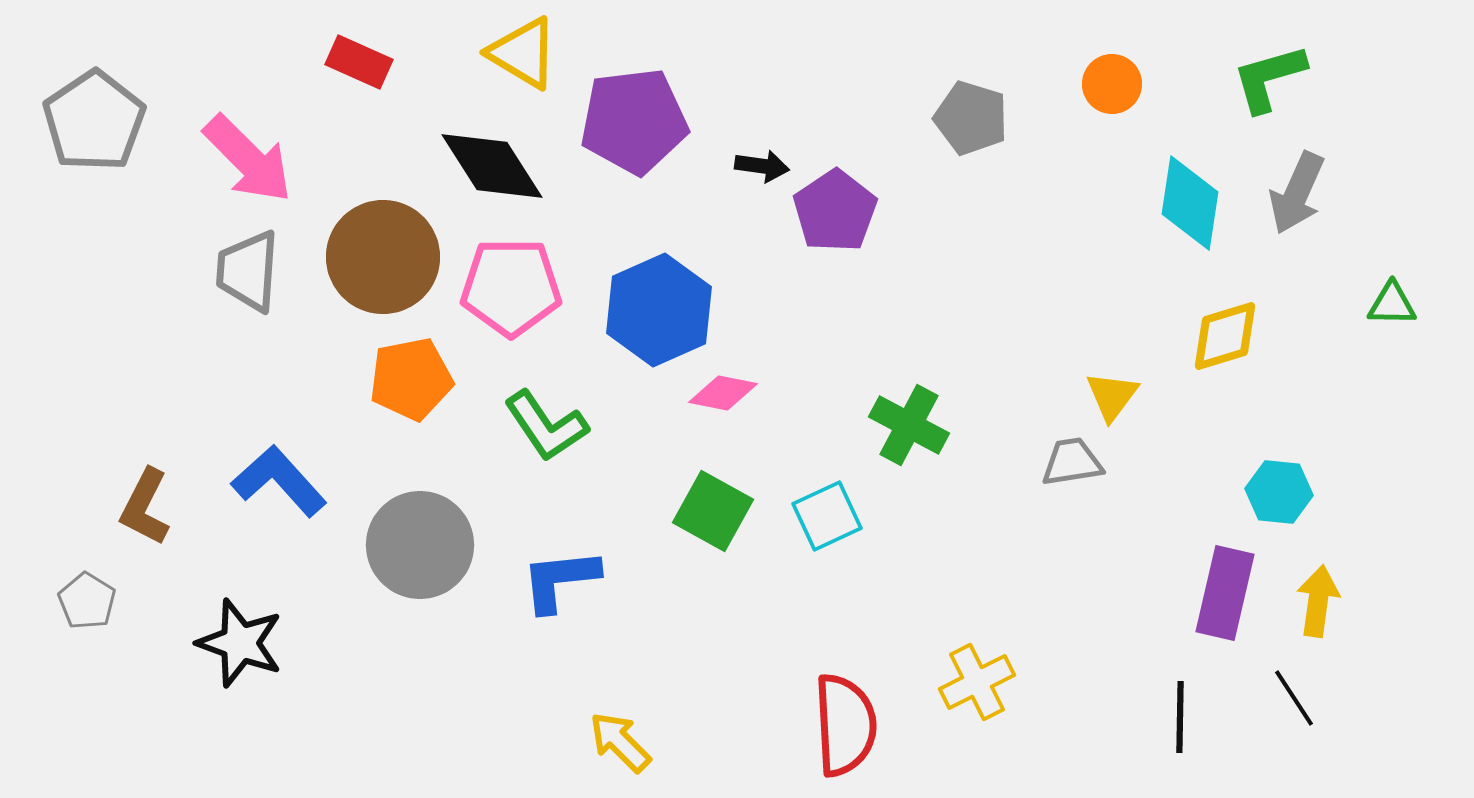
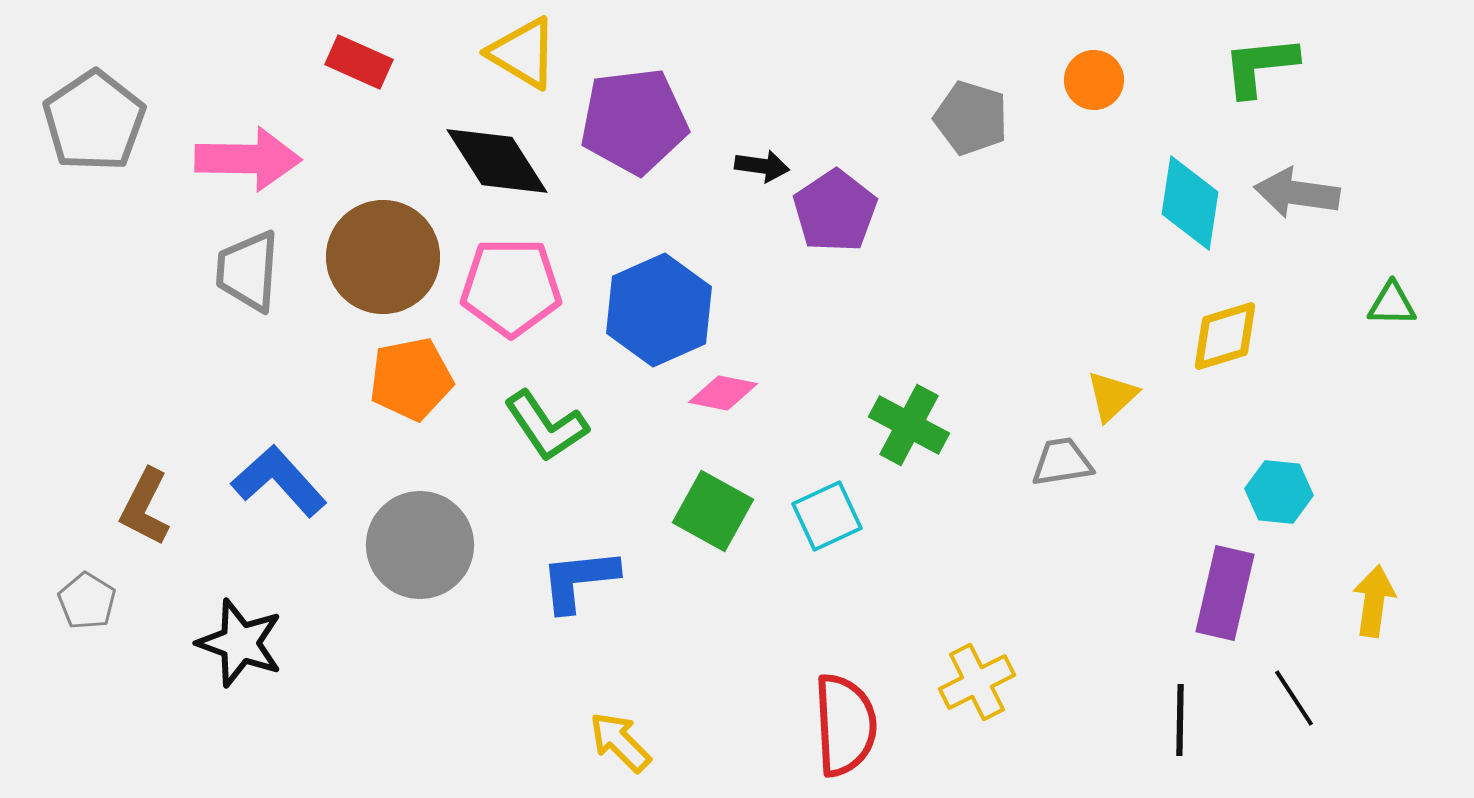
green L-shape at (1269, 78): moved 9 px left, 12 px up; rotated 10 degrees clockwise
orange circle at (1112, 84): moved 18 px left, 4 px up
pink arrow at (248, 159): rotated 44 degrees counterclockwise
black diamond at (492, 166): moved 5 px right, 5 px up
gray arrow at (1297, 193): rotated 74 degrees clockwise
yellow triangle at (1112, 396): rotated 10 degrees clockwise
gray trapezoid at (1072, 462): moved 10 px left
blue L-shape at (560, 580): moved 19 px right
yellow arrow at (1318, 601): moved 56 px right
black line at (1180, 717): moved 3 px down
